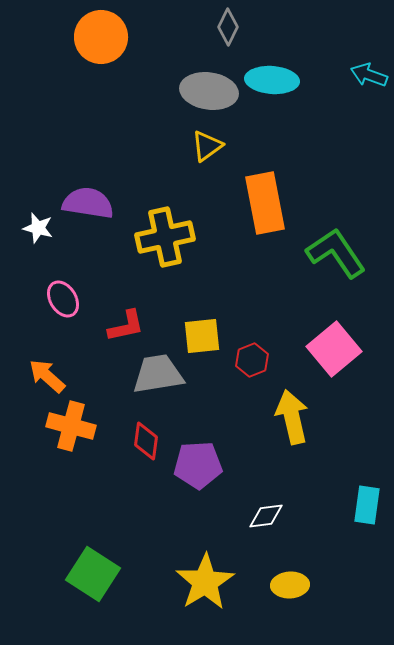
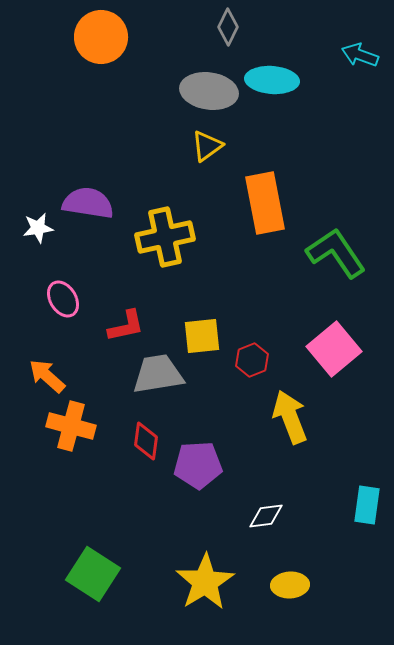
cyan arrow: moved 9 px left, 20 px up
white star: rotated 24 degrees counterclockwise
yellow arrow: moved 2 px left; rotated 8 degrees counterclockwise
